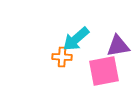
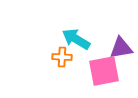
cyan arrow: rotated 72 degrees clockwise
purple triangle: moved 3 px right, 2 px down
